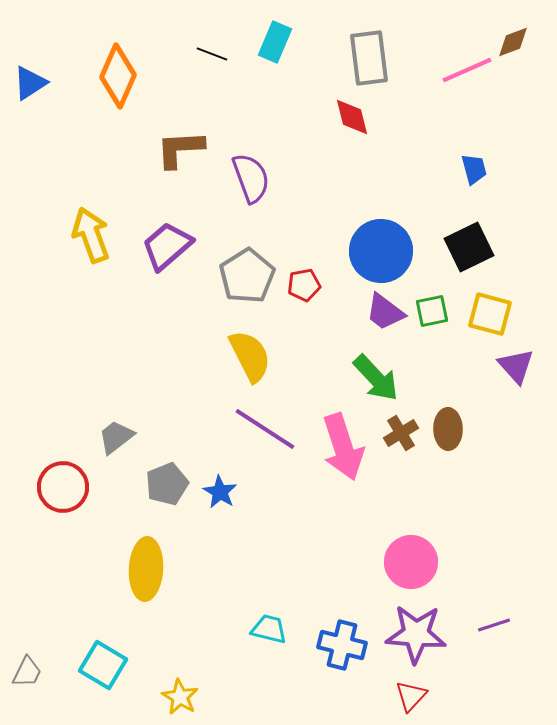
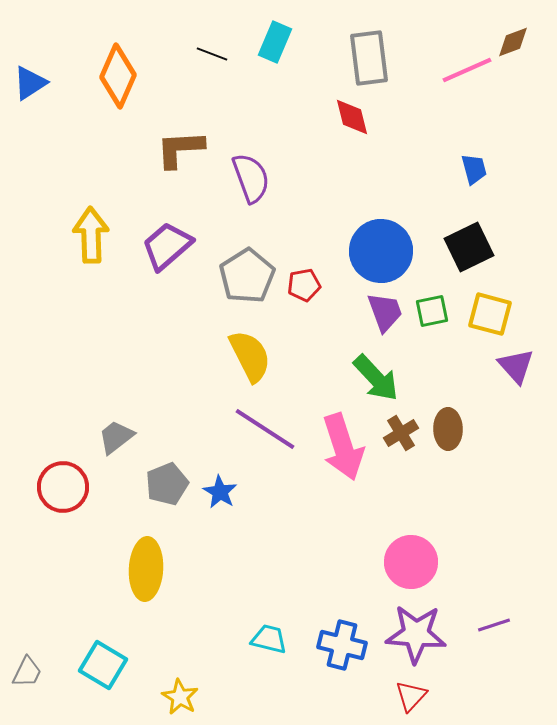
yellow arrow at (91, 235): rotated 18 degrees clockwise
purple trapezoid at (385, 312): rotated 147 degrees counterclockwise
cyan trapezoid at (269, 629): moved 10 px down
